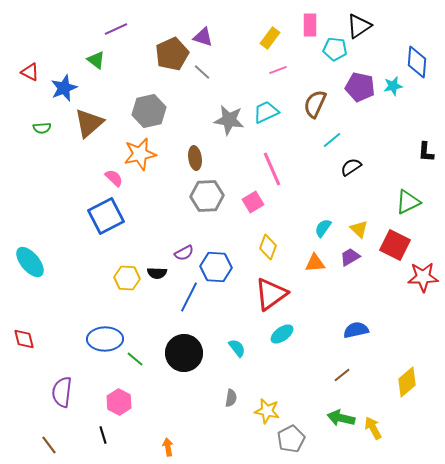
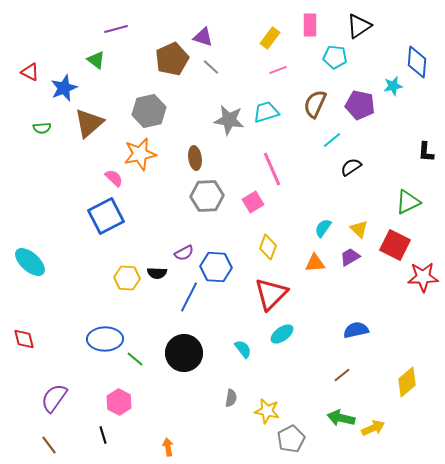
purple line at (116, 29): rotated 10 degrees clockwise
cyan pentagon at (335, 49): moved 8 px down
brown pentagon at (172, 54): moved 5 px down
gray line at (202, 72): moved 9 px right, 5 px up
purple pentagon at (360, 87): moved 18 px down
cyan trapezoid at (266, 112): rotated 8 degrees clockwise
cyan ellipse at (30, 262): rotated 8 degrees counterclockwise
red triangle at (271, 294): rotated 9 degrees counterclockwise
cyan semicircle at (237, 348): moved 6 px right, 1 px down
purple semicircle at (62, 392): moved 8 px left, 6 px down; rotated 28 degrees clockwise
yellow arrow at (373, 428): rotated 95 degrees clockwise
